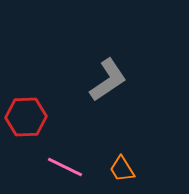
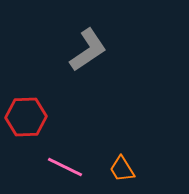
gray L-shape: moved 20 px left, 30 px up
